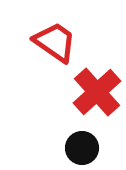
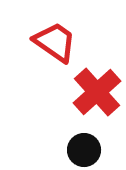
black circle: moved 2 px right, 2 px down
